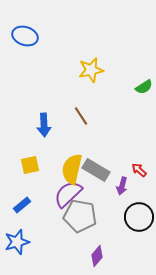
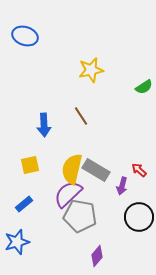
blue rectangle: moved 2 px right, 1 px up
